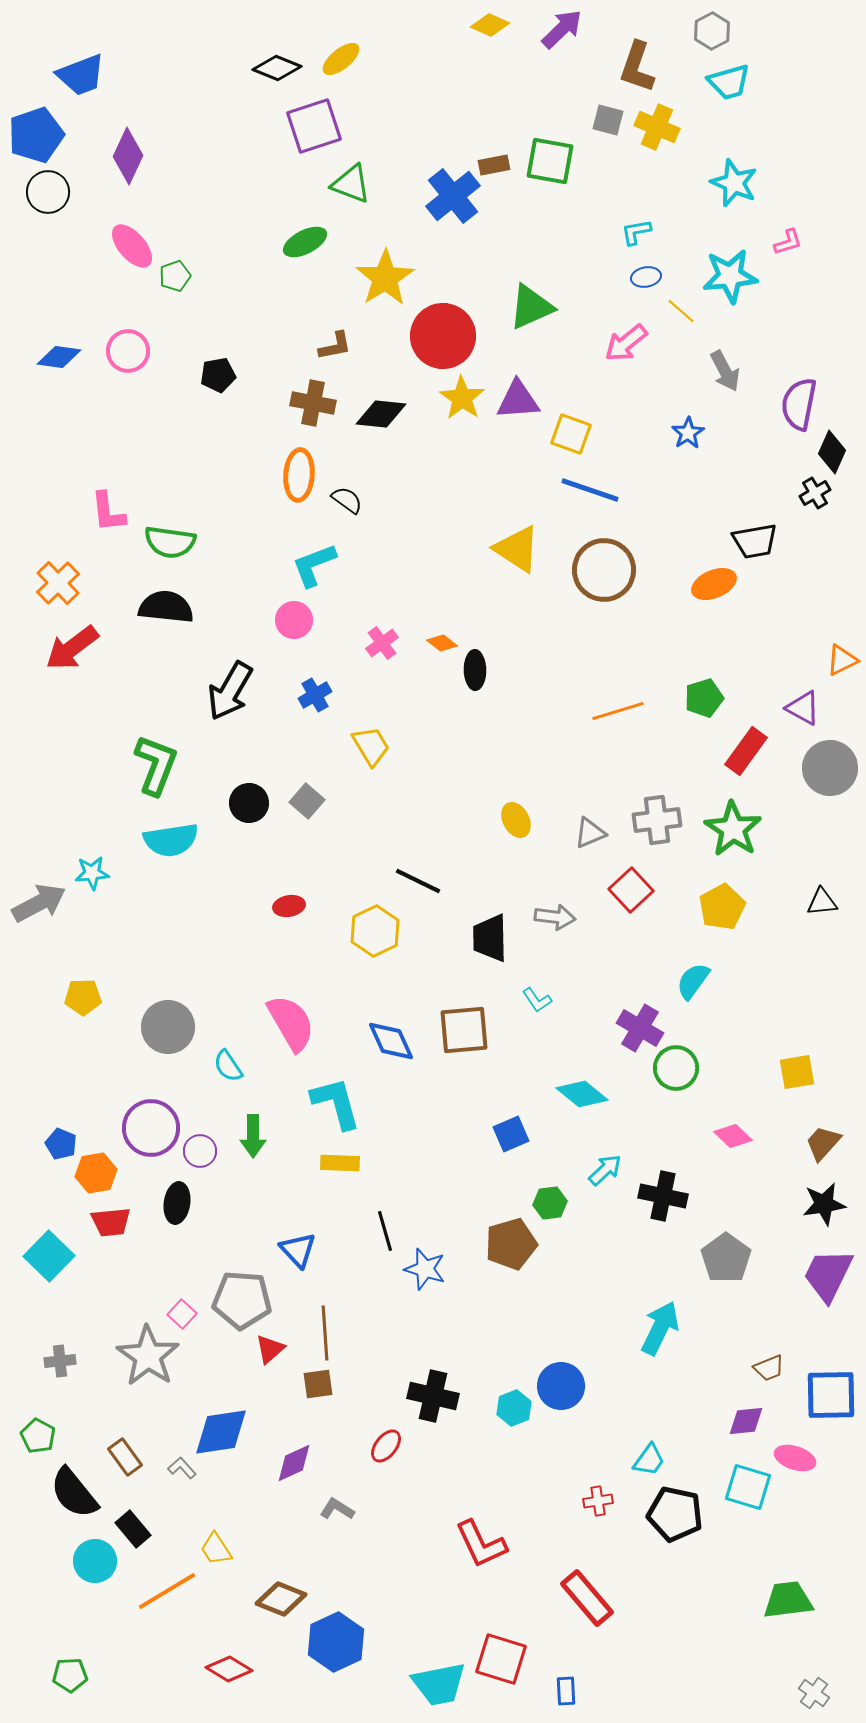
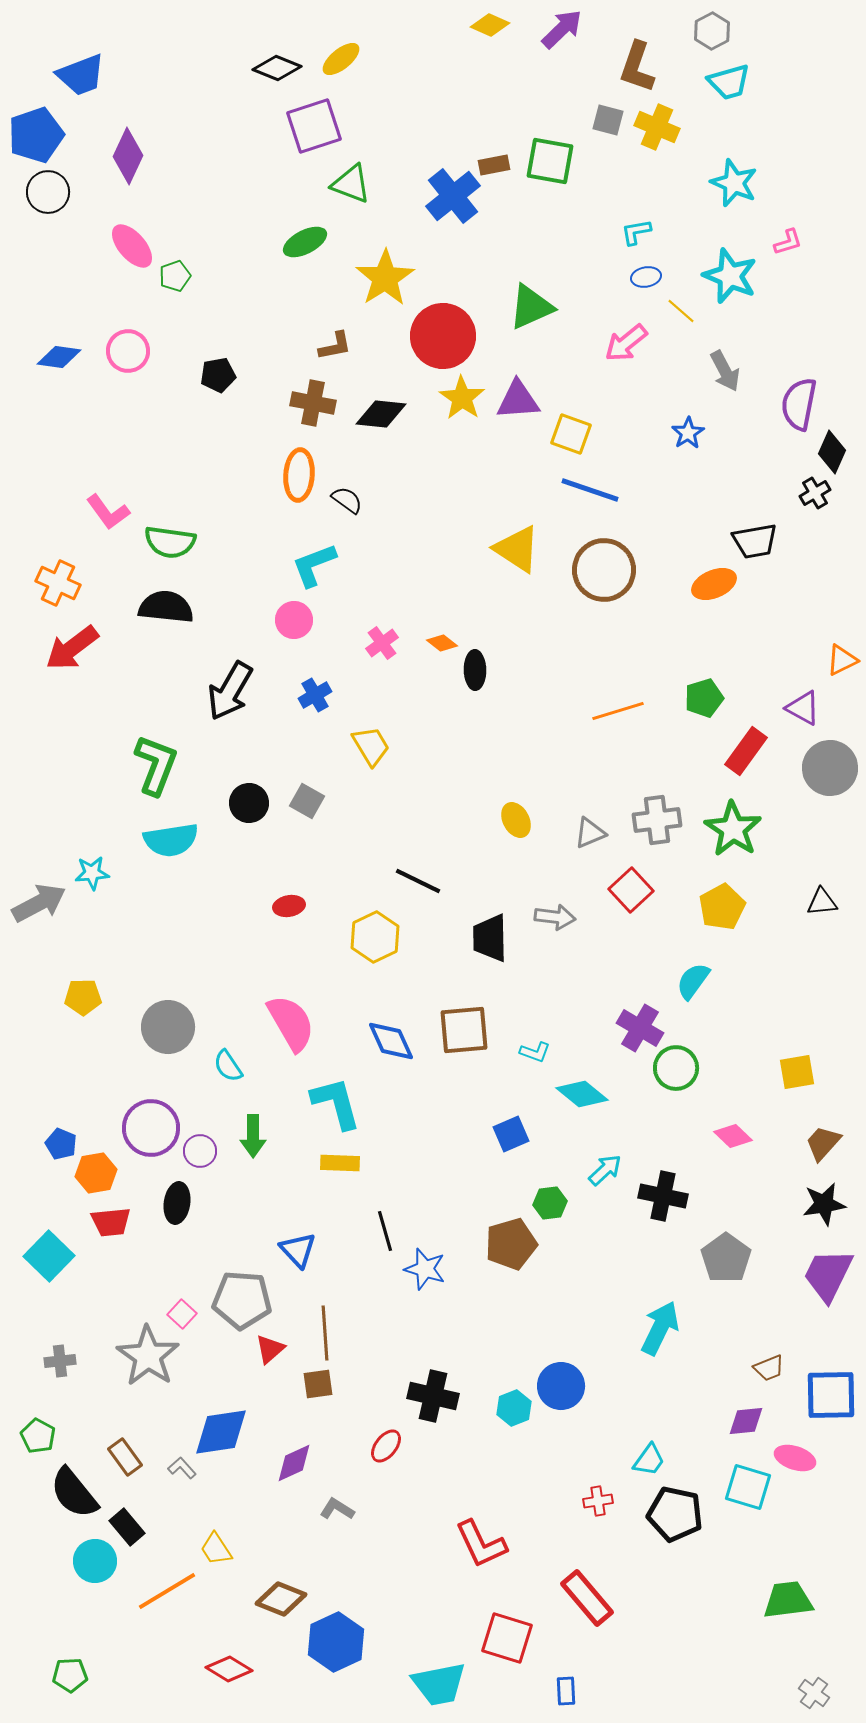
cyan star at (730, 276): rotated 28 degrees clockwise
pink L-shape at (108, 512): rotated 30 degrees counterclockwise
orange cross at (58, 583): rotated 21 degrees counterclockwise
gray square at (307, 801): rotated 12 degrees counterclockwise
yellow hexagon at (375, 931): moved 6 px down
cyan L-shape at (537, 1000): moved 2 px left, 52 px down; rotated 36 degrees counterclockwise
black rectangle at (133, 1529): moved 6 px left, 2 px up
red square at (501, 1659): moved 6 px right, 21 px up
